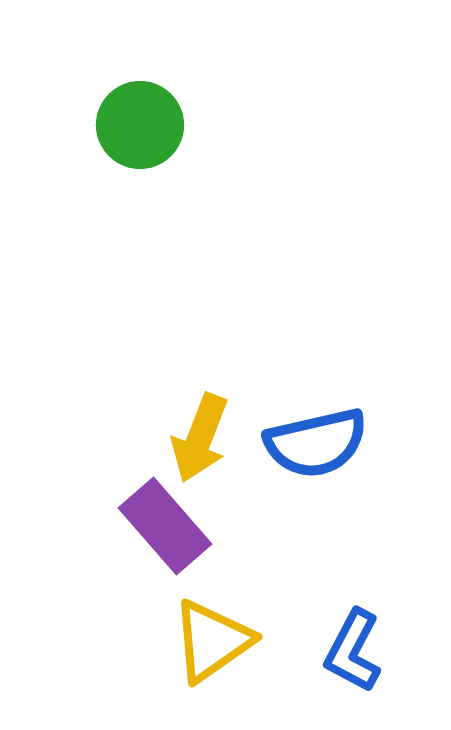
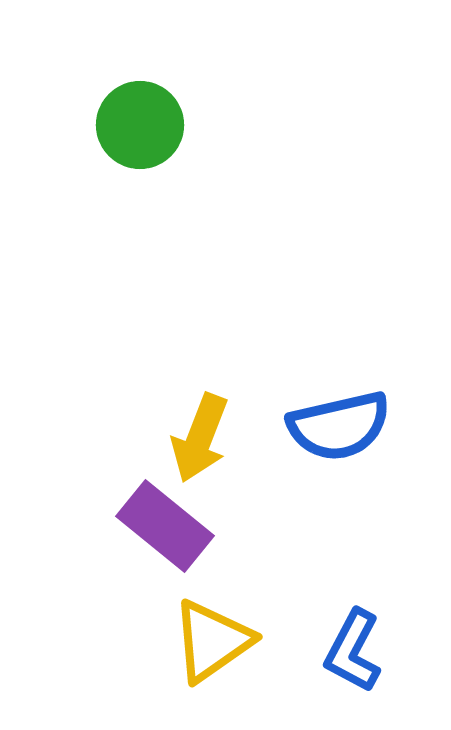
blue semicircle: moved 23 px right, 17 px up
purple rectangle: rotated 10 degrees counterclockwise
